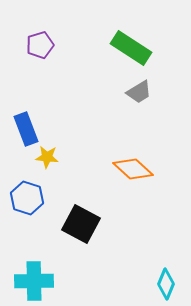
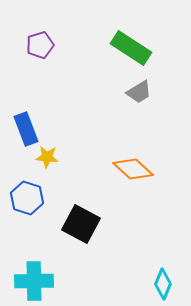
cyan diamond: moved 3 px left
